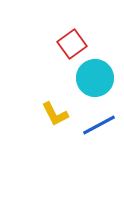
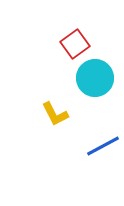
red square: moved 3 px right
blue line: moved 4 px right, 21 px down
